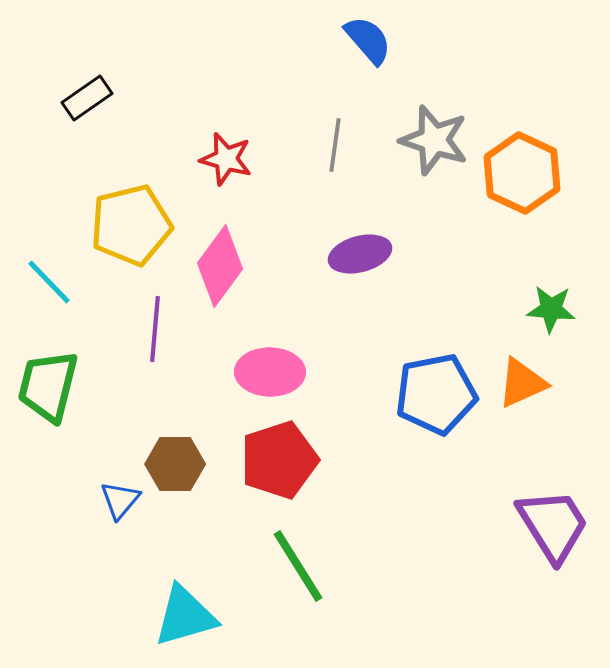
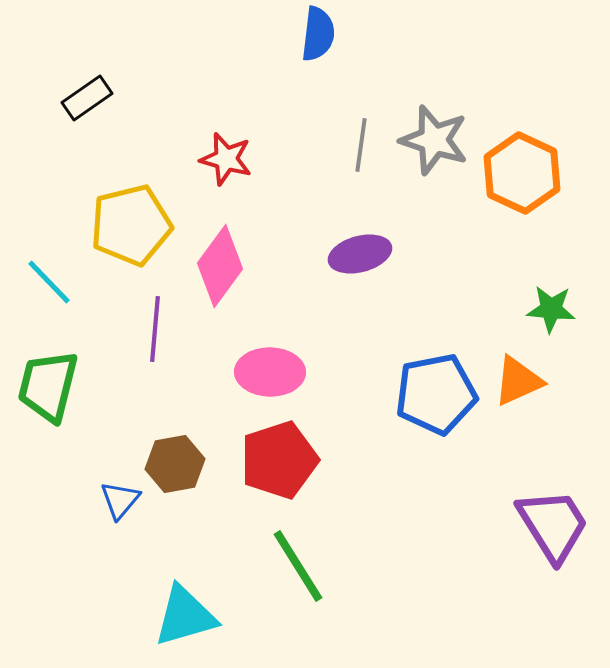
blue semicircle: moved 50 px left, 6 px up; rotated 48 degrees clockwise
gray line: moved 26 px right
orange triangle: moved 4 px left, 2 px up
brown hexagon: rotated 10 degrees counterclockwise
